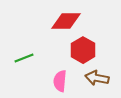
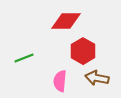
red hexagon: moved 1 px down
